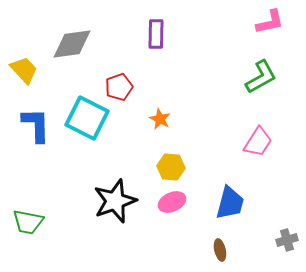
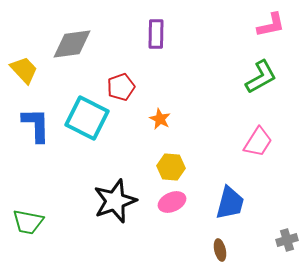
pink L-shape: moved 1 px right, 3 px down
red pentagon: moved 2 px right
